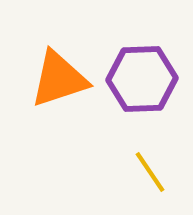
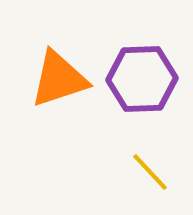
yellow line: rotated 9 degrees counterclockwise
